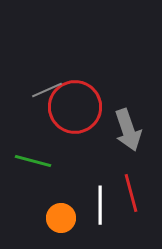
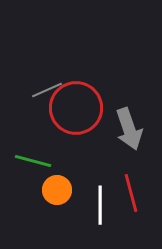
red circle: moved 1 px right, 1 px down
gray arrow: moved 1 px right, 1 px up
orange circle: moved 4 px left, 28 px up
